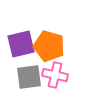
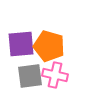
purple square: rotated 8 degrees clockwise
gray square: moved 1 px right, 1 px up
